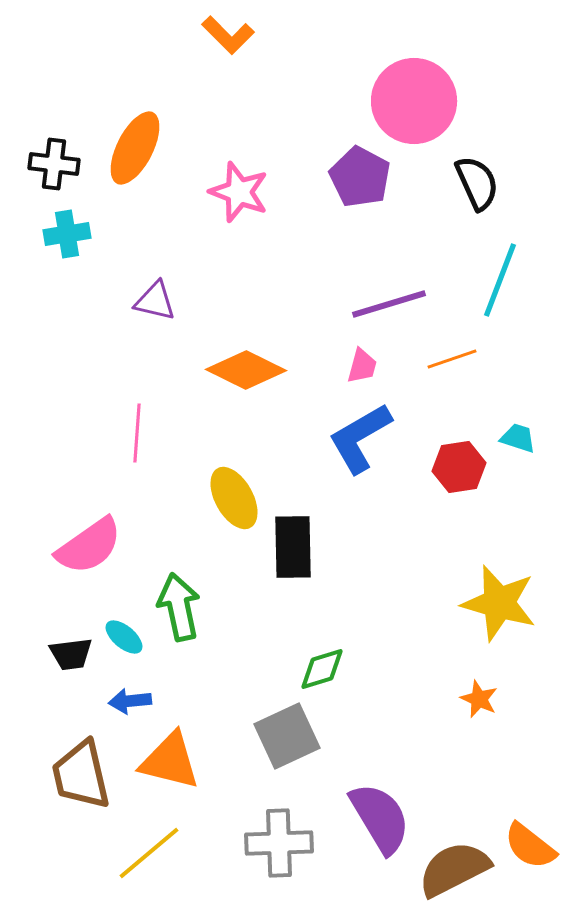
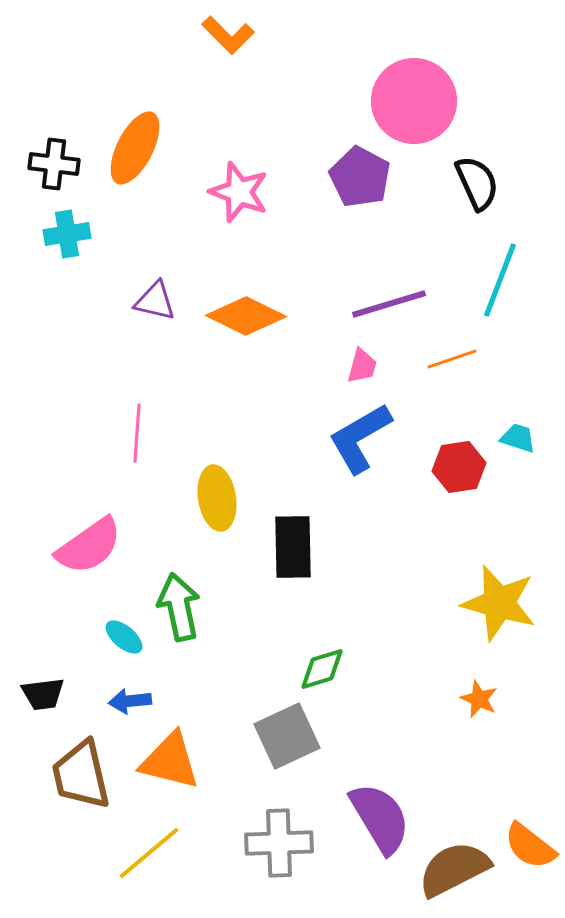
orange diamond: moved 54 px up
yellow ellipse: moved 17 px left; rotated 20 degrees clockwise
black trapezoid: moved 28 px left, 40 px down
